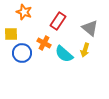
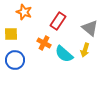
blue circle: moved 7 px left, 7 px down
